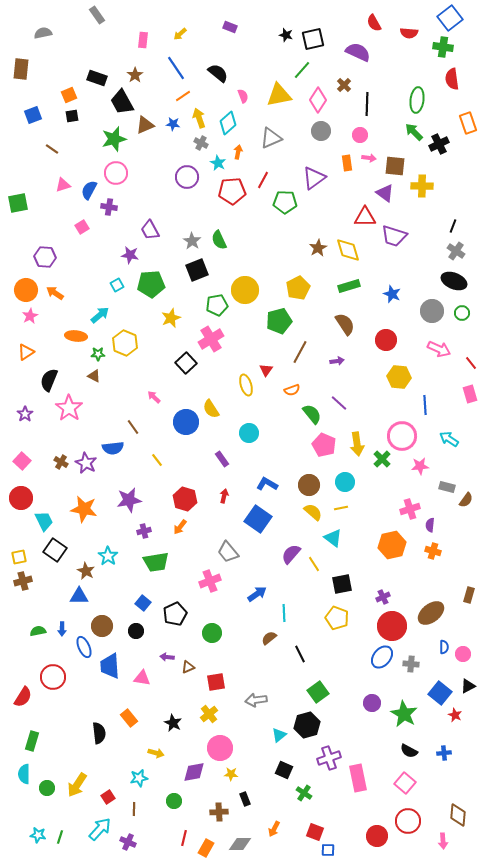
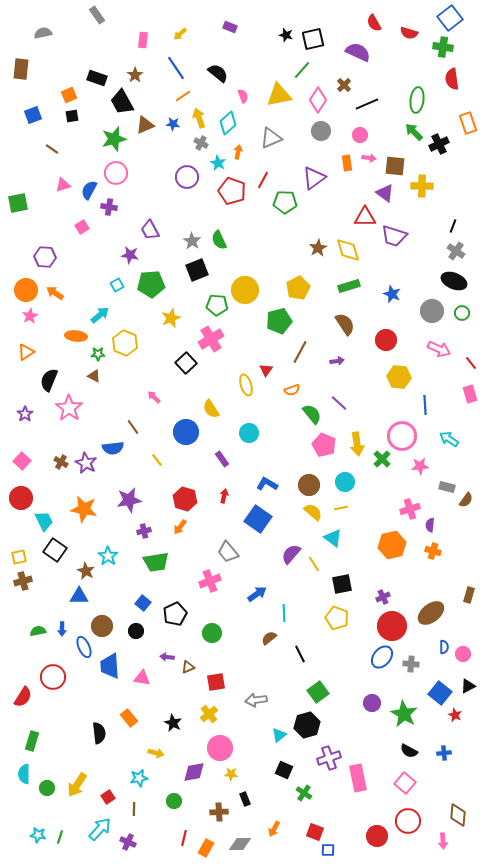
red semicircle at (409, 33): rotated 12 degrees clockwise
black line at (367, 104): rotated 65 degrees clockwise
red pentagon at (232, 191): rotated 24 degrees clockwise
green pentagon at (217, 305): rotated 15 degrees clockwise
blue circle at (186, 422): moved 10 px down
